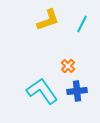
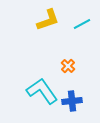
cyan line: rotated 36 degrees clockwise
blue cross: moved 5 px left, 10 px down
